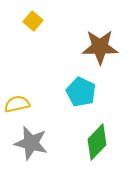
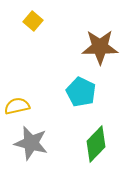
yellow semicircle: moved 2 px down
green diamond: moved 1 px left, 2 px down
